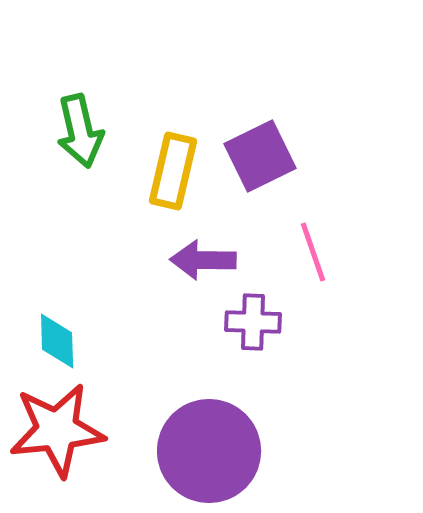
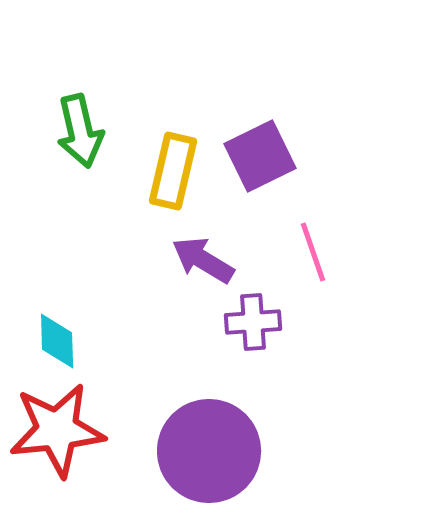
purple arrow: rotated 30 degrees clockwise
purple cross: rotated 6 degrees counterclockwise
